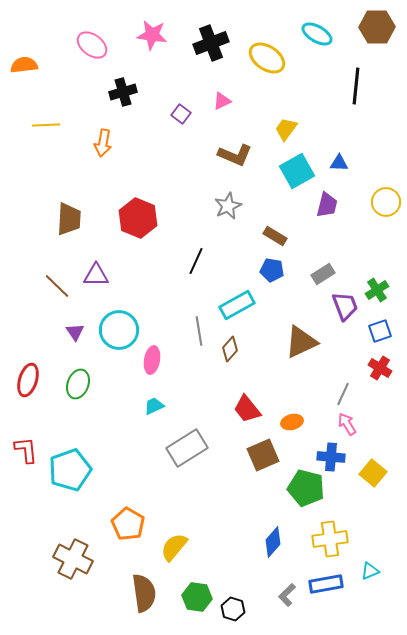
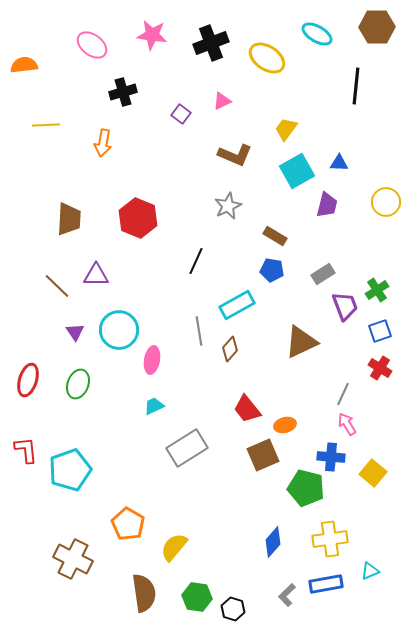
orange ellipse at (292, 422): moved 7 px left, 3 px down
